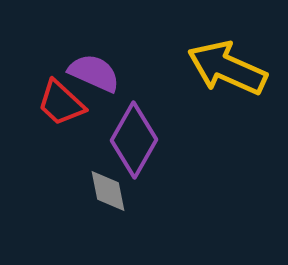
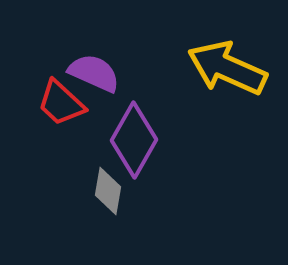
gray diamond: rotated 21 degrees clockwise
